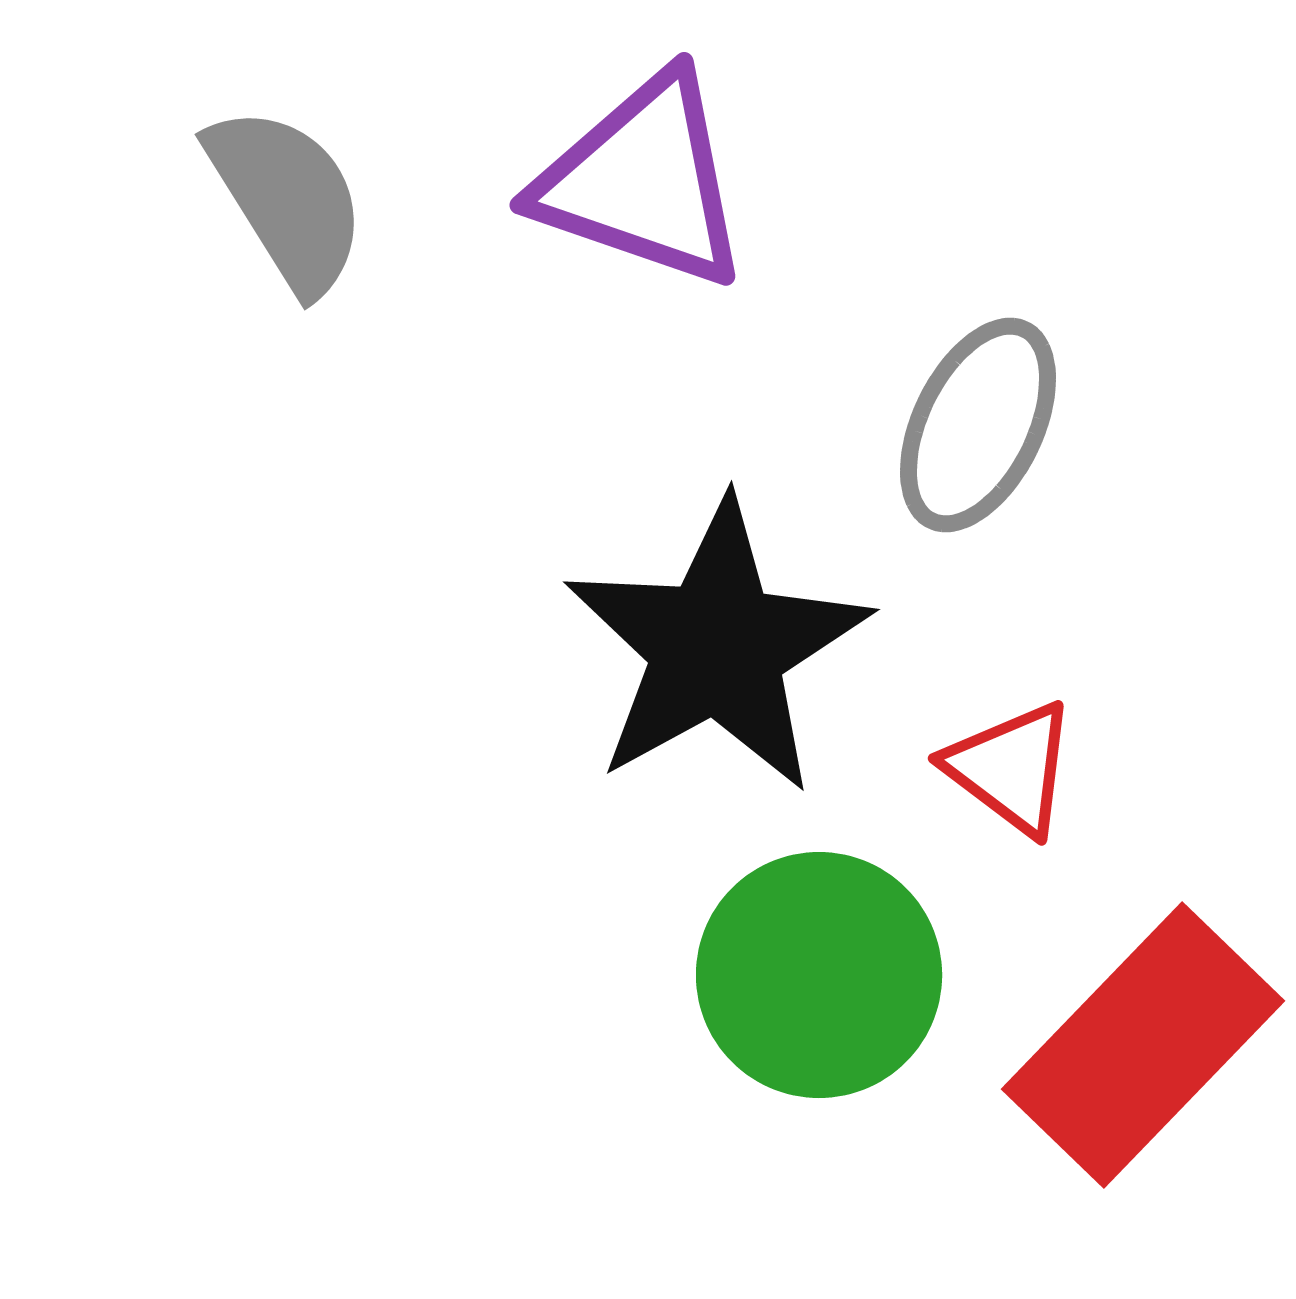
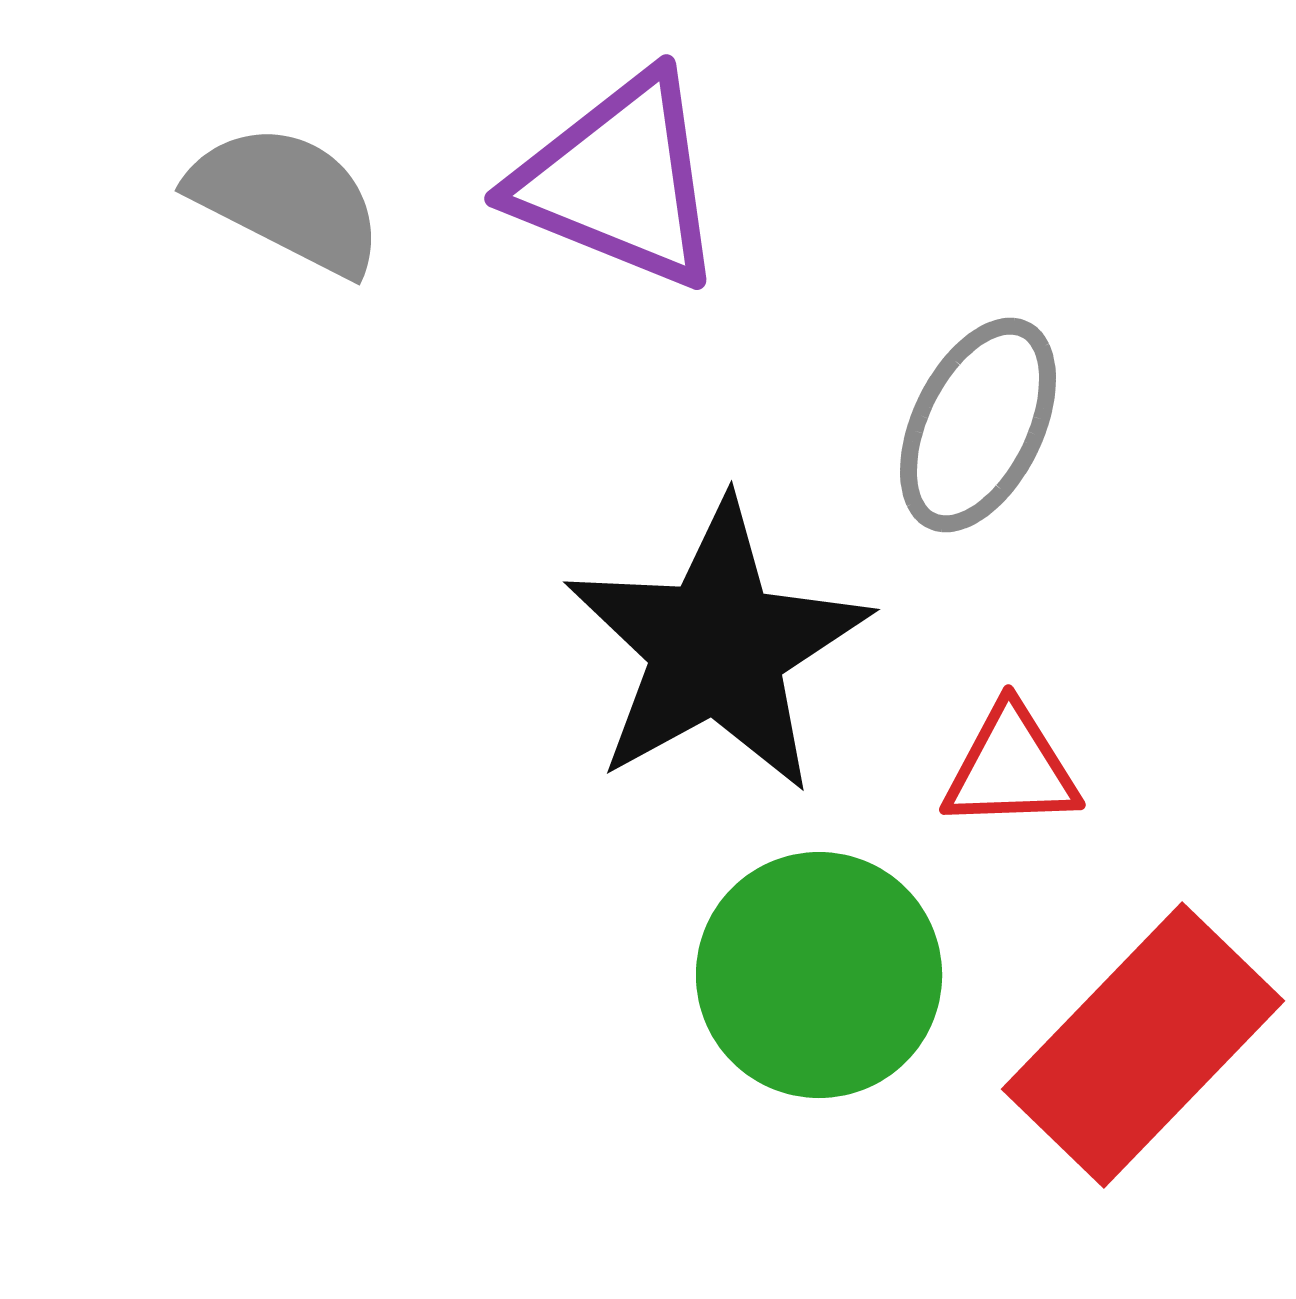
purple triangle: moved 24 px left; rotated 3 degrees clockwise
gray semicircle: rotated 31 degrees counterclockwise
red triangle: rotated 39 degrees counterclockwise
